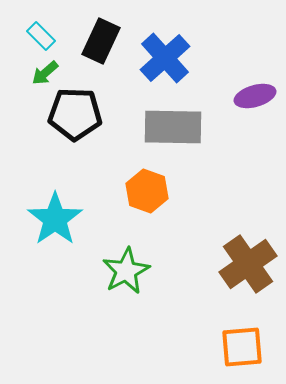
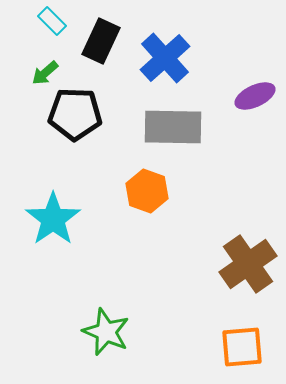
cyan rectangle: moved 11 px right, 15 px up
purple ellipse: rotated 9 degrees counterclockwise
cyan star: moved 2 px left
green star: moved 20 px left, 61 px down; rotated 21 degrees counterclockwise
